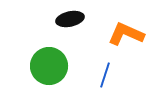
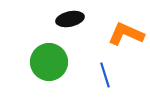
green circle: moved 4 px up
blue line: rotated 35 degrees counterclockwise
